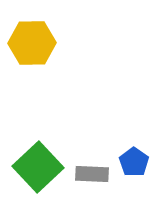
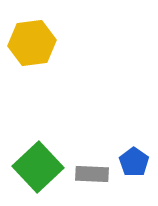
yellow hexagon: rotated 6 degrees counterclockwise
